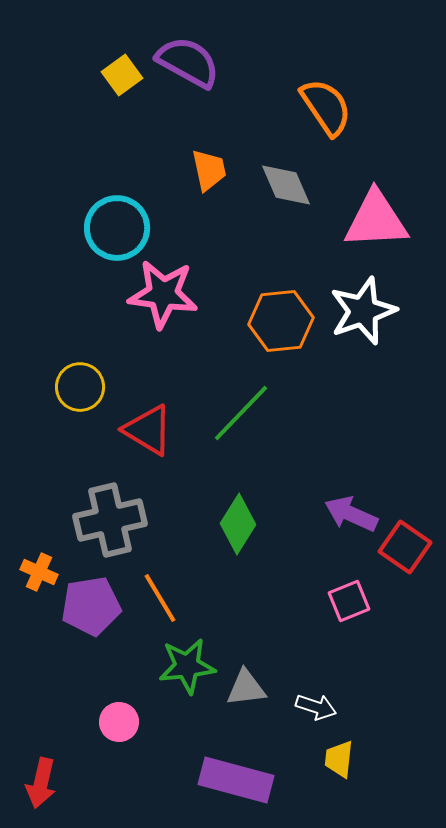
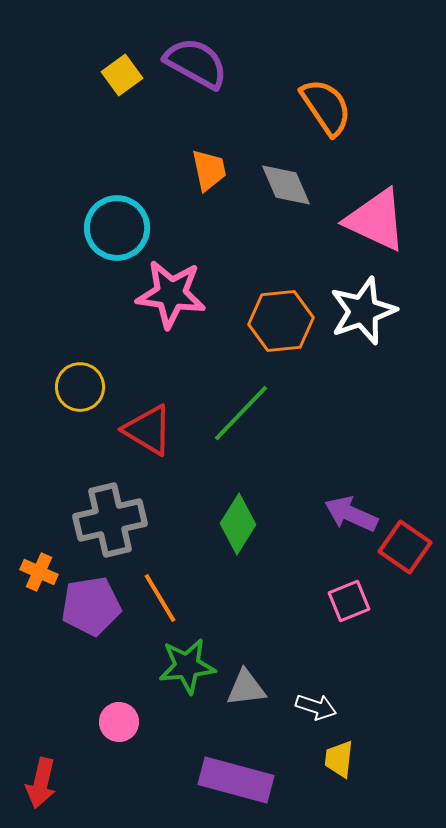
purple semicircle: moved 8 px right, 1 px down
pink triangle: rotated 28 degrees clockwise
pink star: moved 8 px right
